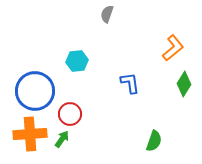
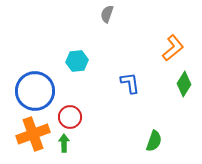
red circle: moved 3 px down
orange cross: moved 3 px right; rotated 16 degrees counterclockwise
green arrow: moved 2 px right, 4 px down; rotated 36 degrees counterclockwise
